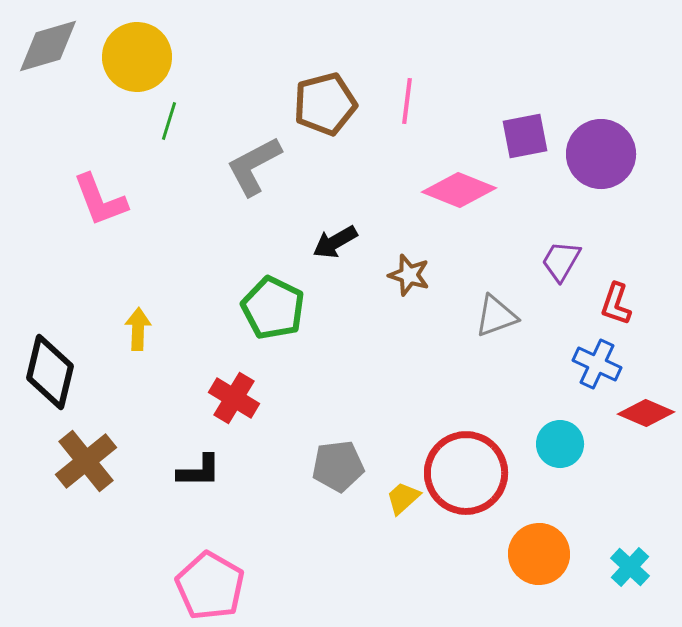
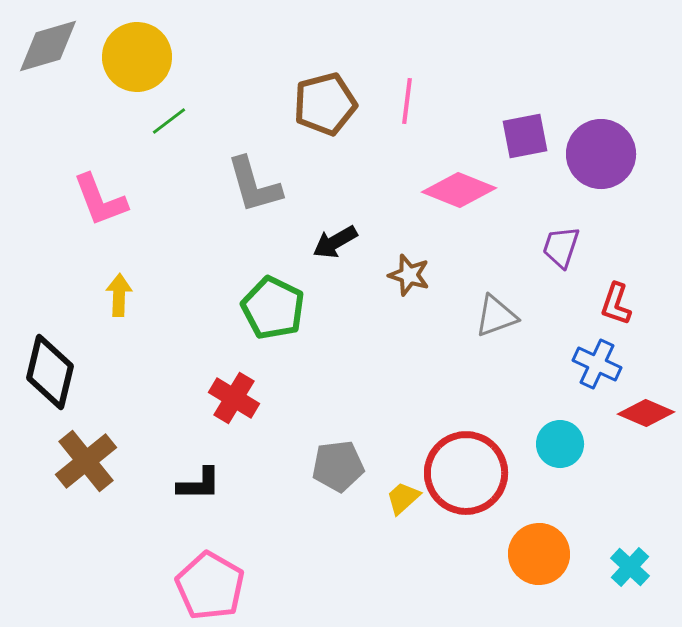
green line: rotated 36 degrees clockwise
gray L-shape: moved 19 px down; rotated 78 degrees counterclockwise
purple trapezoid: moved 14 px up; rotated 12 degrees counterclockwise
yellow arrow: moved 19 px left, 34 px up
black L-shape: moved 13 px down
